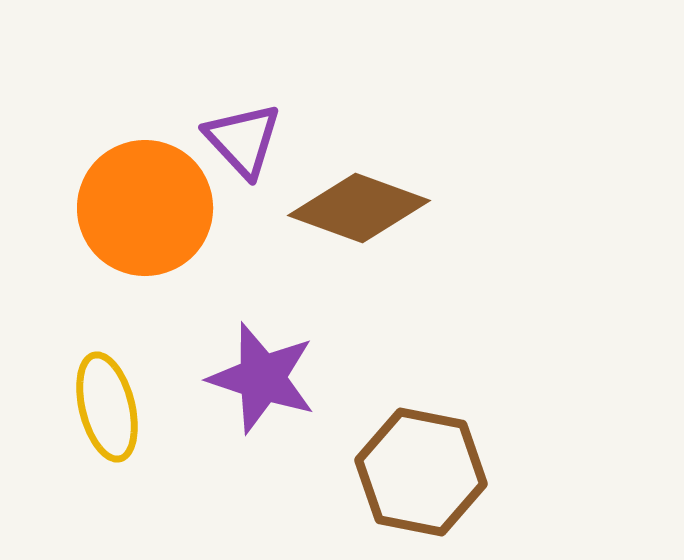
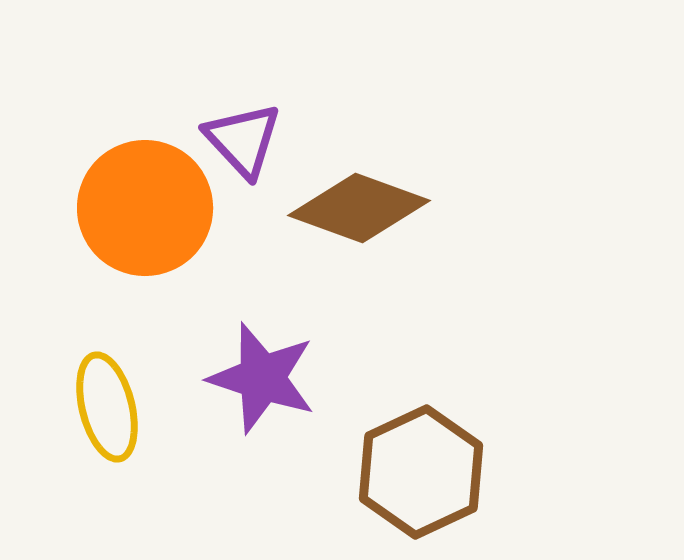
brown hexagon: rotated 24 degrees clockwise
